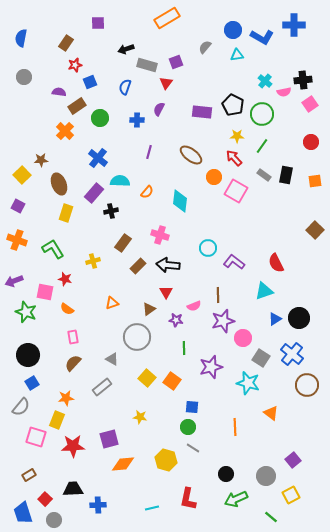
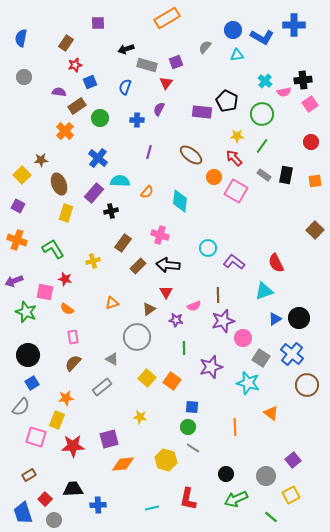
black pentagon at (233, 105): moved 6 px left, 4 px up
